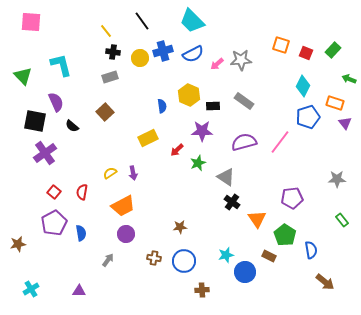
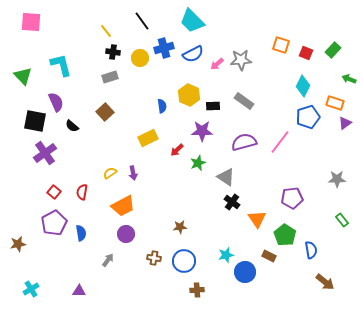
blue cross at (163, 51): moved 1 px right, 3 px up
purple triangle at (345, 123): rotated 32 degrees clockwise
brown cross at (202, 290): moved 5 px left
